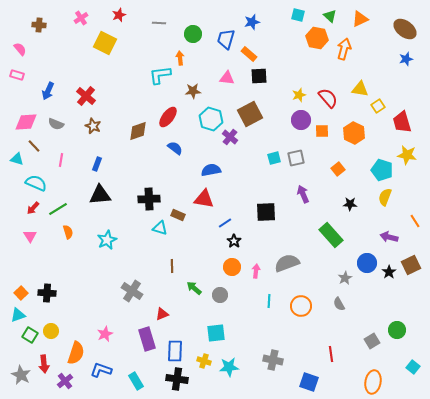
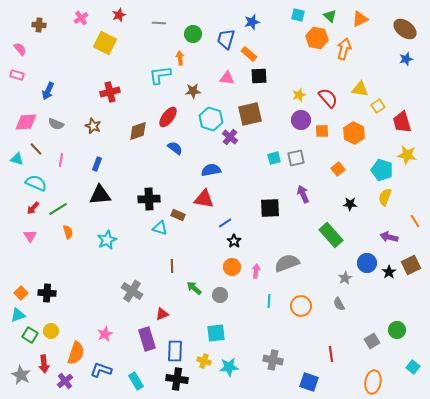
red cross at (86, 96): moved 24 px right, 4 px up; rotated 36 degrees clockwise
brown square at (250, 114): rotated 15 degrees clockwise
brown line at (34, 146): moved 2 px right, 3 px down
black square at (266, 212): moved 4 px right, 4 px up
